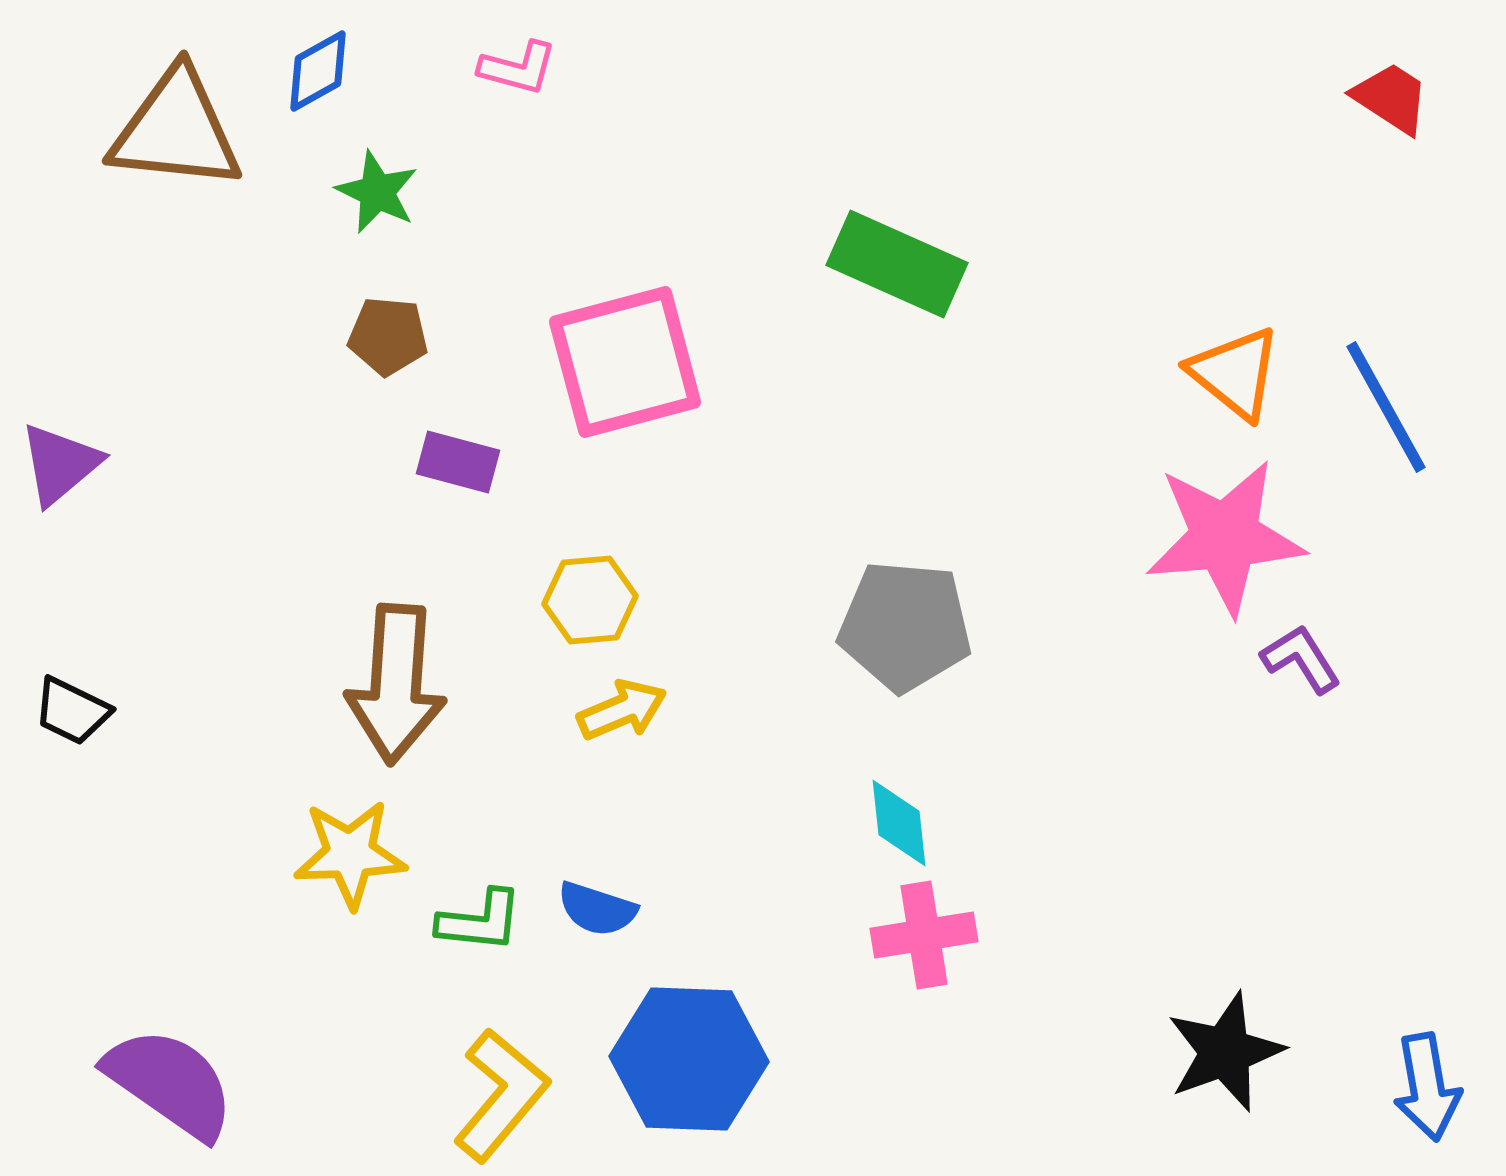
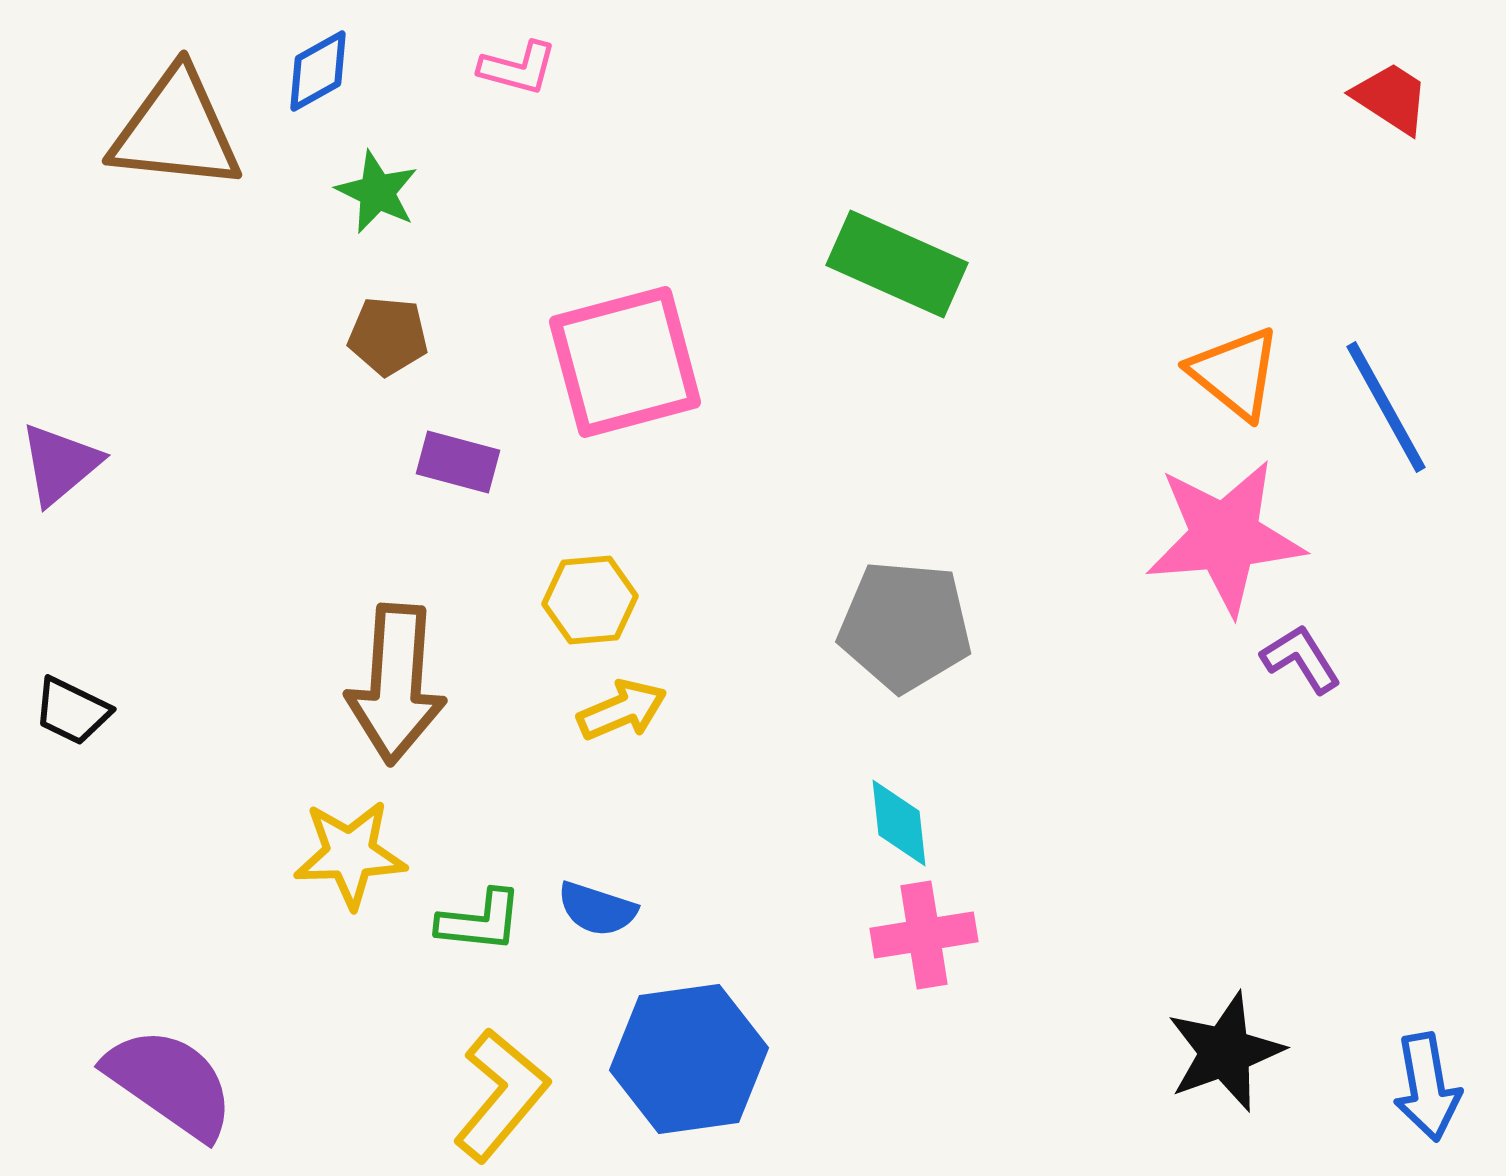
blue hexagon: rotated 10 degrees counterclockwise
